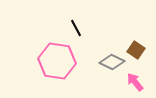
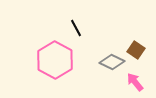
pink hexagon: moved 2 px left, 1 px up; rotated 21 degrees clockwise
